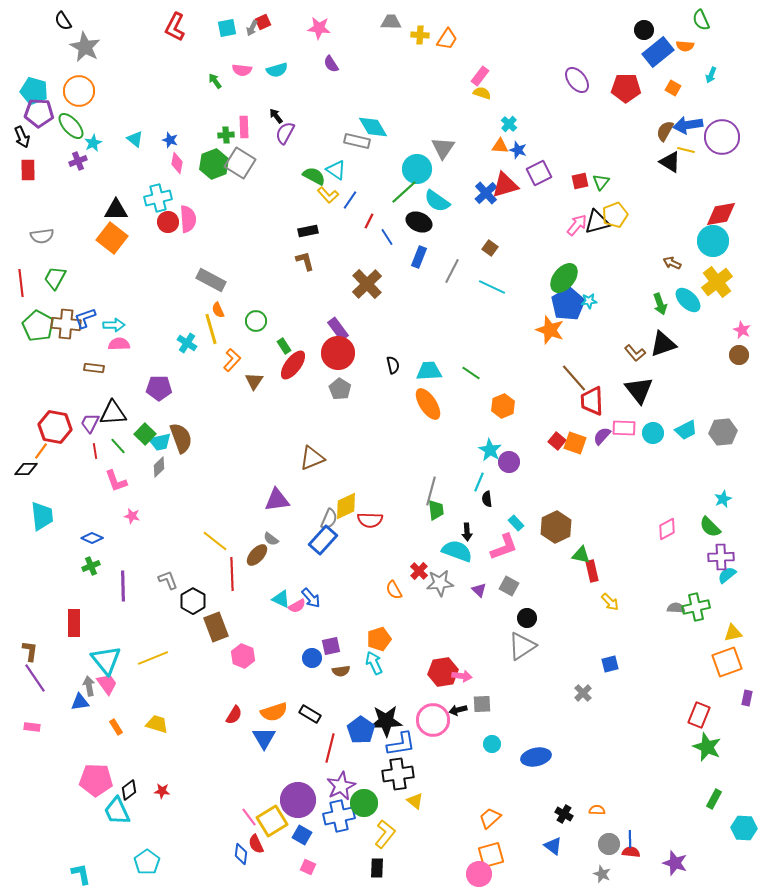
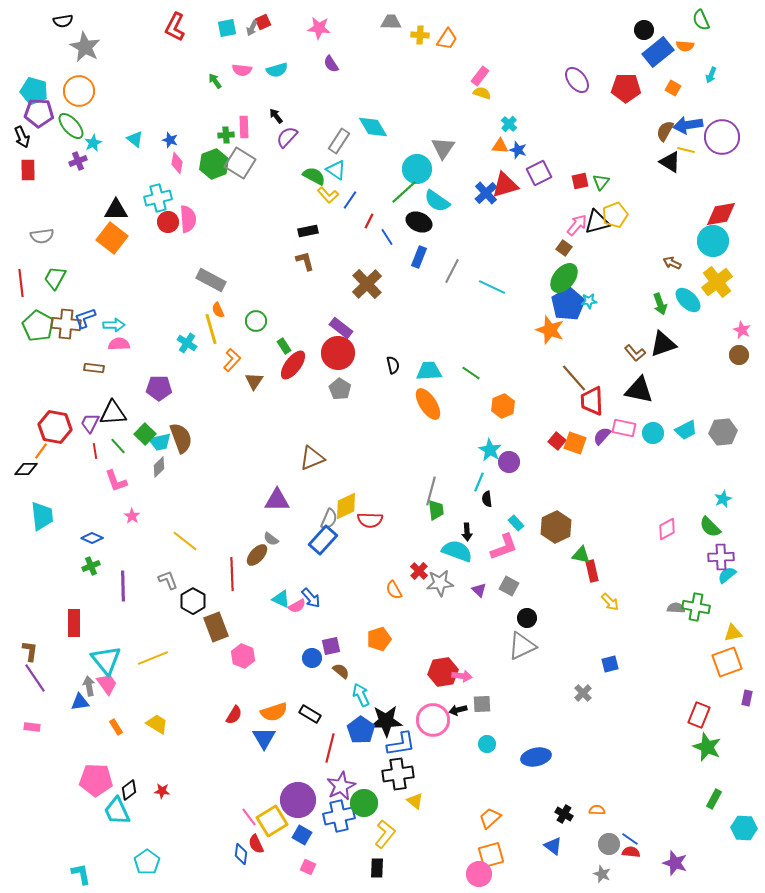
black semicircle at (63, 21): rotated 66 degrees counterclockwise
purple semicircle at (285, 133): moved 2 px right, 4 px down; rotated 15 degrees clockwise
gray rectangle at (357, 141): moved 18 px left; rotated 70 degrees counterclockwise
brown square at (490, 248): moved 74 px right
purple rectangle at (338, 329): moved 3 px right, 1 px up; rotated 15 degrees counterclockwise
black triangle at (639, 390): rotated 40 degrees counterclockwise
pink rectangle at (624, 428): rotated 10 degrees clockwise
purple triangle at (277, 500): rotated 8 degrees clockwise
pink star at (132, 516): rotated 21 degrees clockwise
yellow line at (215, 541): moved 30 px left
green cross at (696, 607): rotated 24 degrees clockwise
gray triangle at (522, 646): rotated 8 degrees clockwise
cyan arrow at (374, 663): moved 13 px left, 32 px down
brown semicircle at (341, 671): rotated 132 degrees counterclockwise
yellow trapezoid at (157, 724): rotated 15 degrees clockwise
cyan circle at (492, 744): moved 5 px left
blue line at (630, 839): rotated 54 degrees counterclockwise
